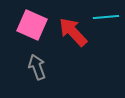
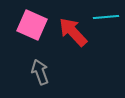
gray arrow: moved 3 px right, 5 px down
